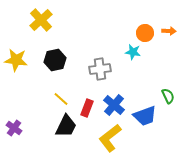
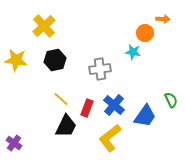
yellow cross: moved 3 px right, 6 px down
orange arrow: moved 6 px left, 12 px up
green semicircle: moved 3 px right, 4 px down
blue trapezoid: rotated 35 degrees counterclockwise
purple cross: moved 15 px down
